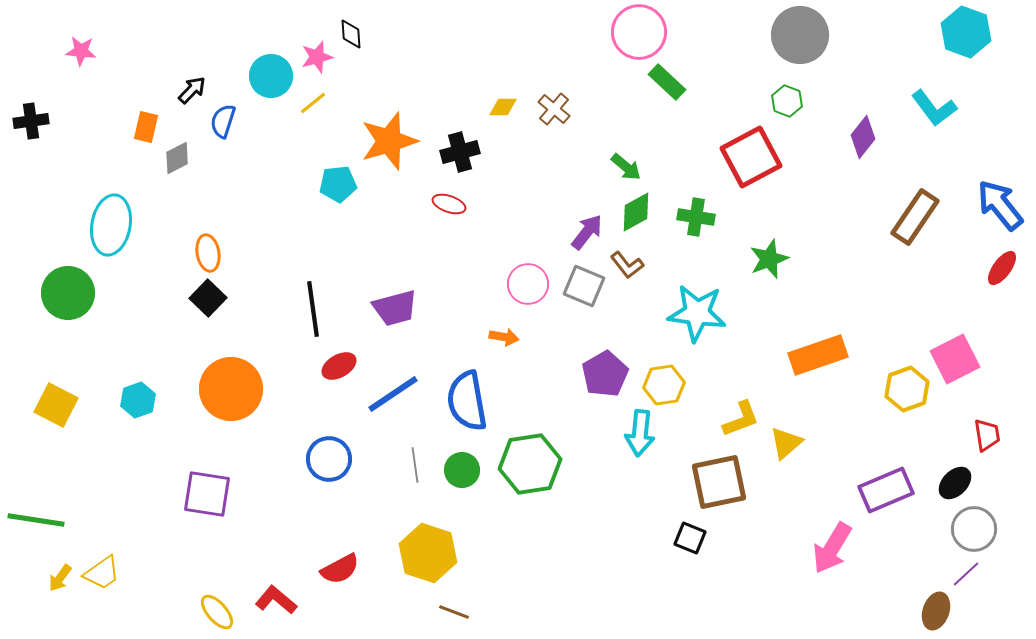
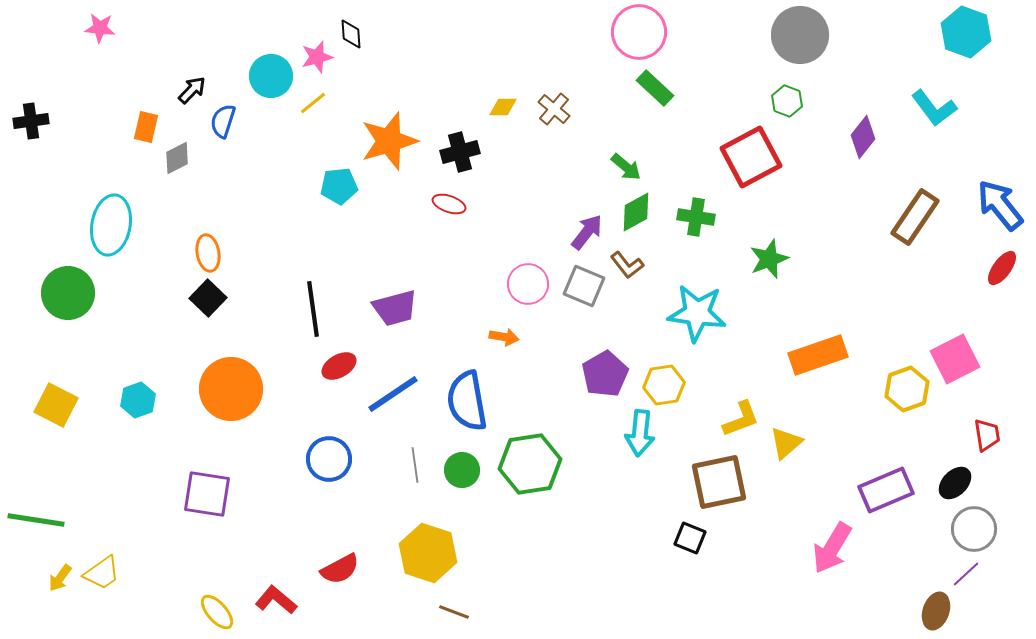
pink star at (81, 51): moved 19 px right, 23 px up
green rectangle at (667, 82): moved 12 px left, 6 px down
cyan pentagon at (338, 184): moved 1 px right, 2 px down
